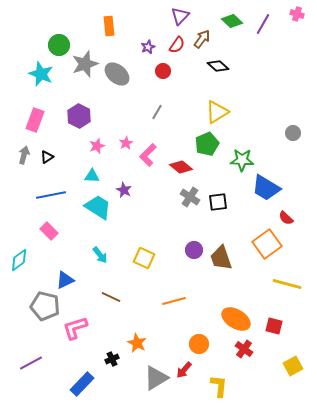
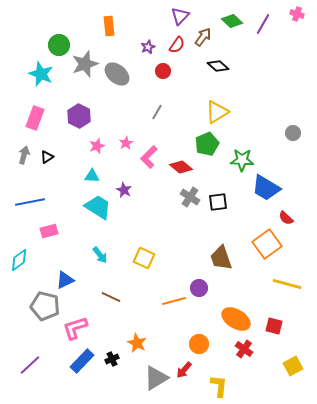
brown arrow at (202, 39): moved 1 px right, 2 px up
pink rectangle at (35, 120): moved 2 px up
pink L-shape at (148, 155): moved 1 px right, 2 px down
blue line at (51, 195): moved 21 px left, 7 px down
pink rectangle at (49, 231): rotated 60 degrees counterclockwise
purple circle at (194, 250): moved 5 px right, 38 px down
purple line at (31, 363): moved 1 px left, 2 px down; rotated 15 degrees counterclockwise
blue rectangle at (82, 384): moved 23 px up
